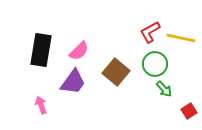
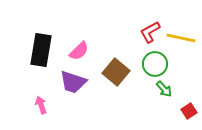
purple trapezoid: rotated 72 degrees clockwise
